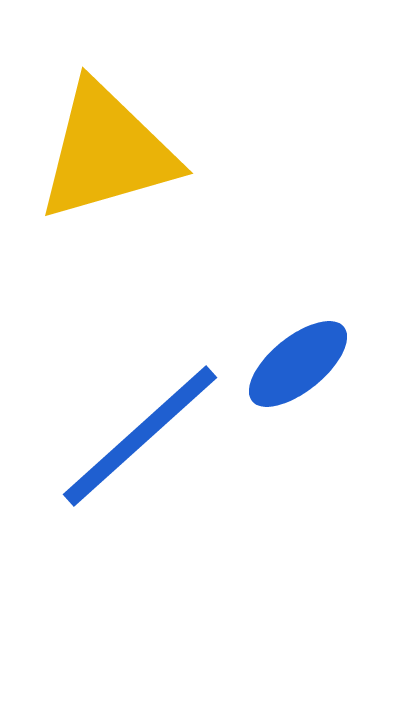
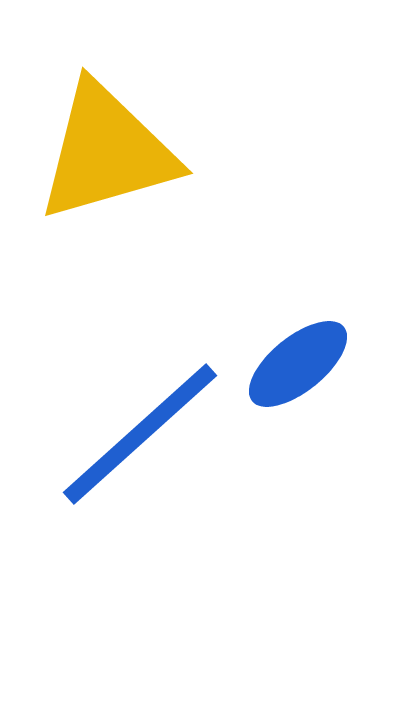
blue line: moved 2 px up
